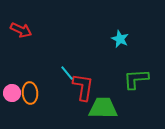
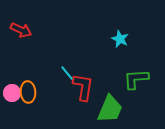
orange ellipse: moved 2 px left, 1 px up
green trapezoid: moved 7 px right, 1 px down; rotated 112 degrees clockwise
